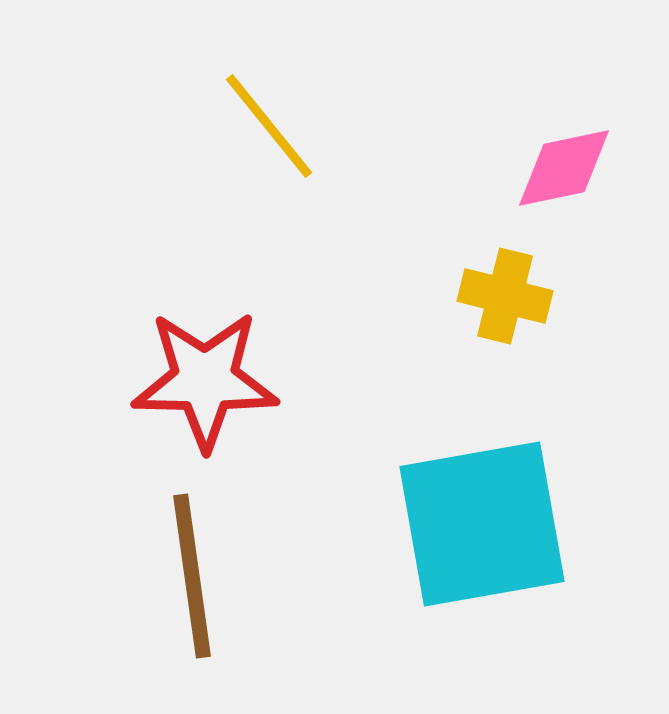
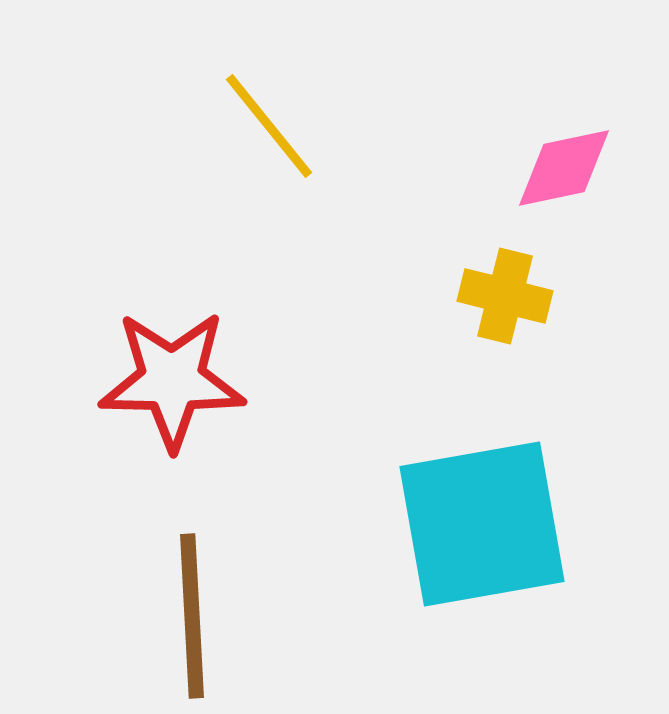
red star: moved 33 px left
brown line: moved 40 px down; rotated 5 degrees clockwise
